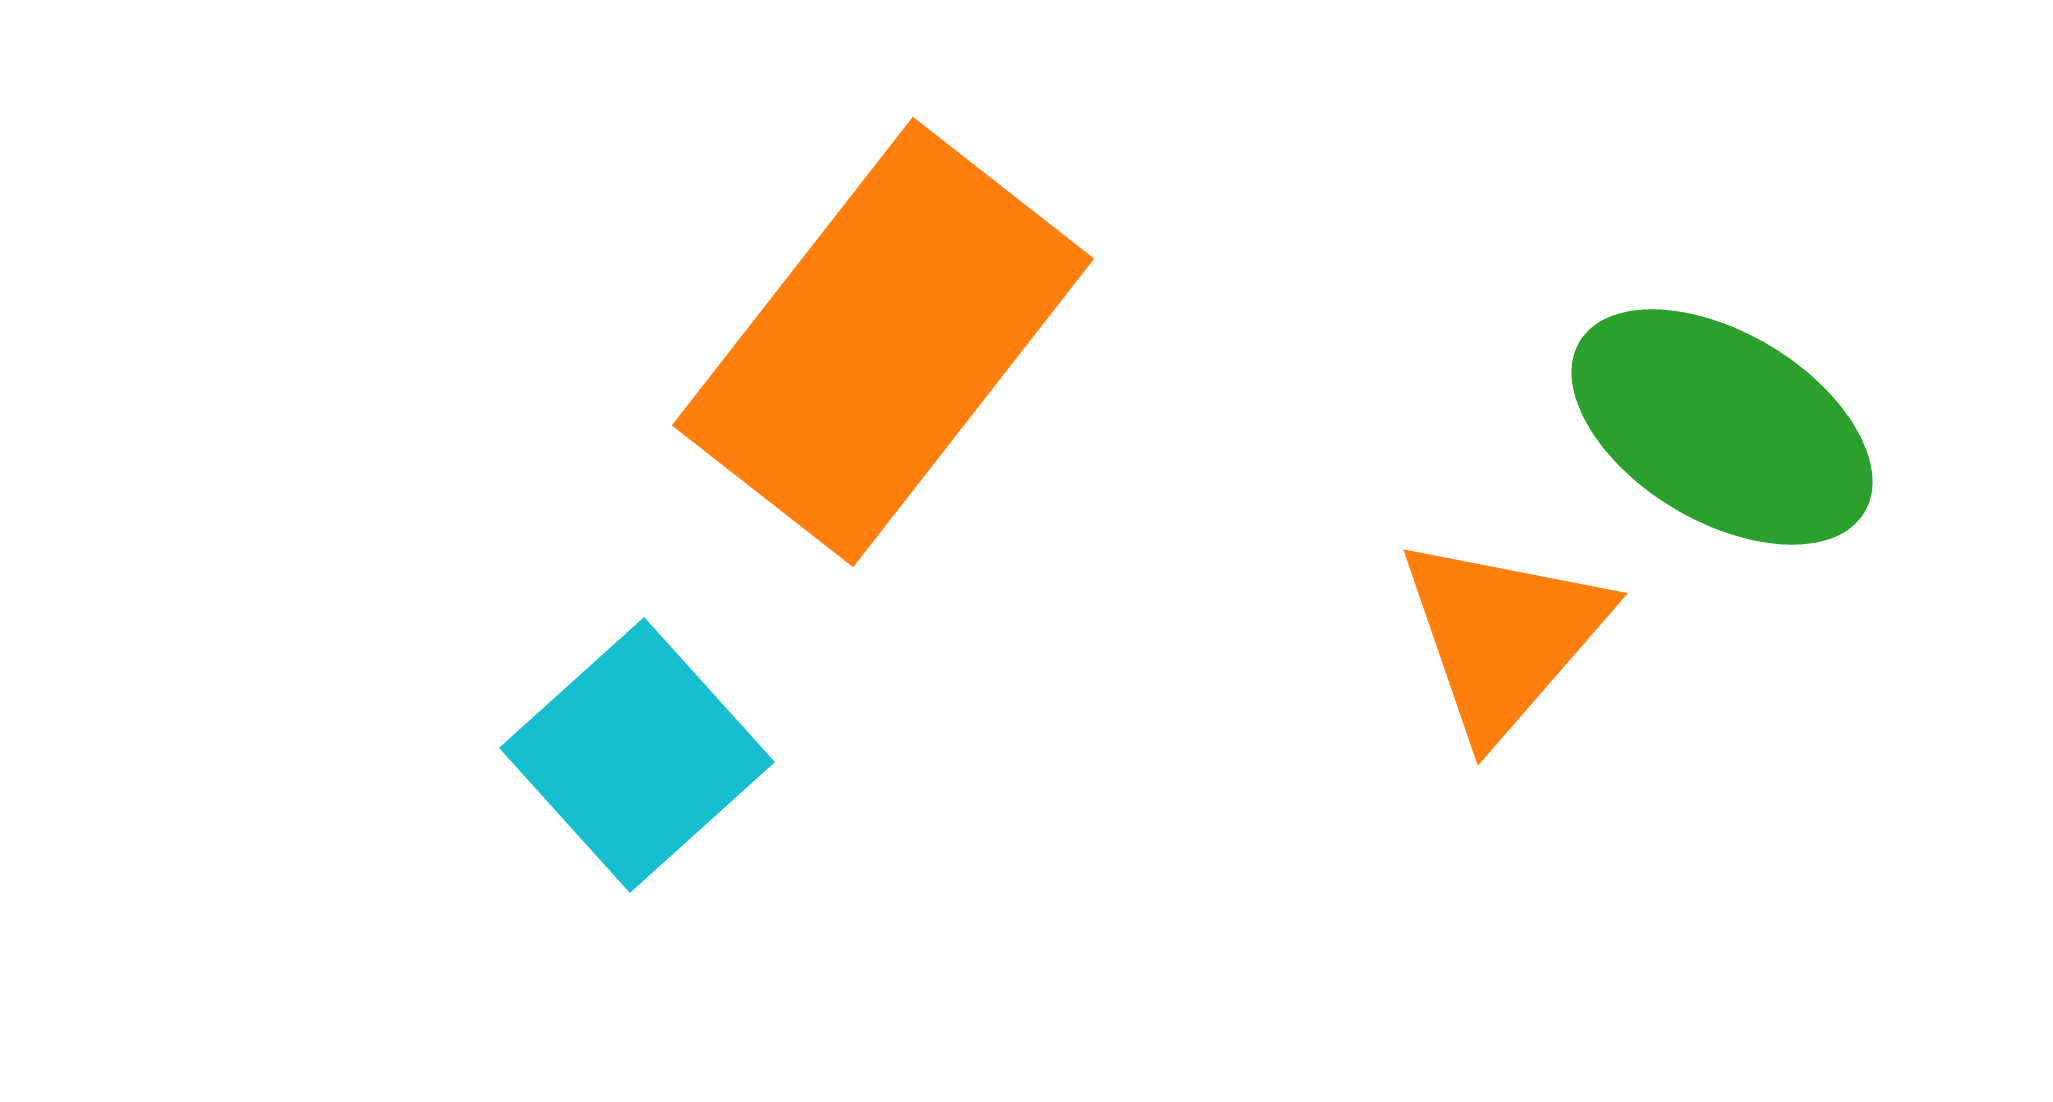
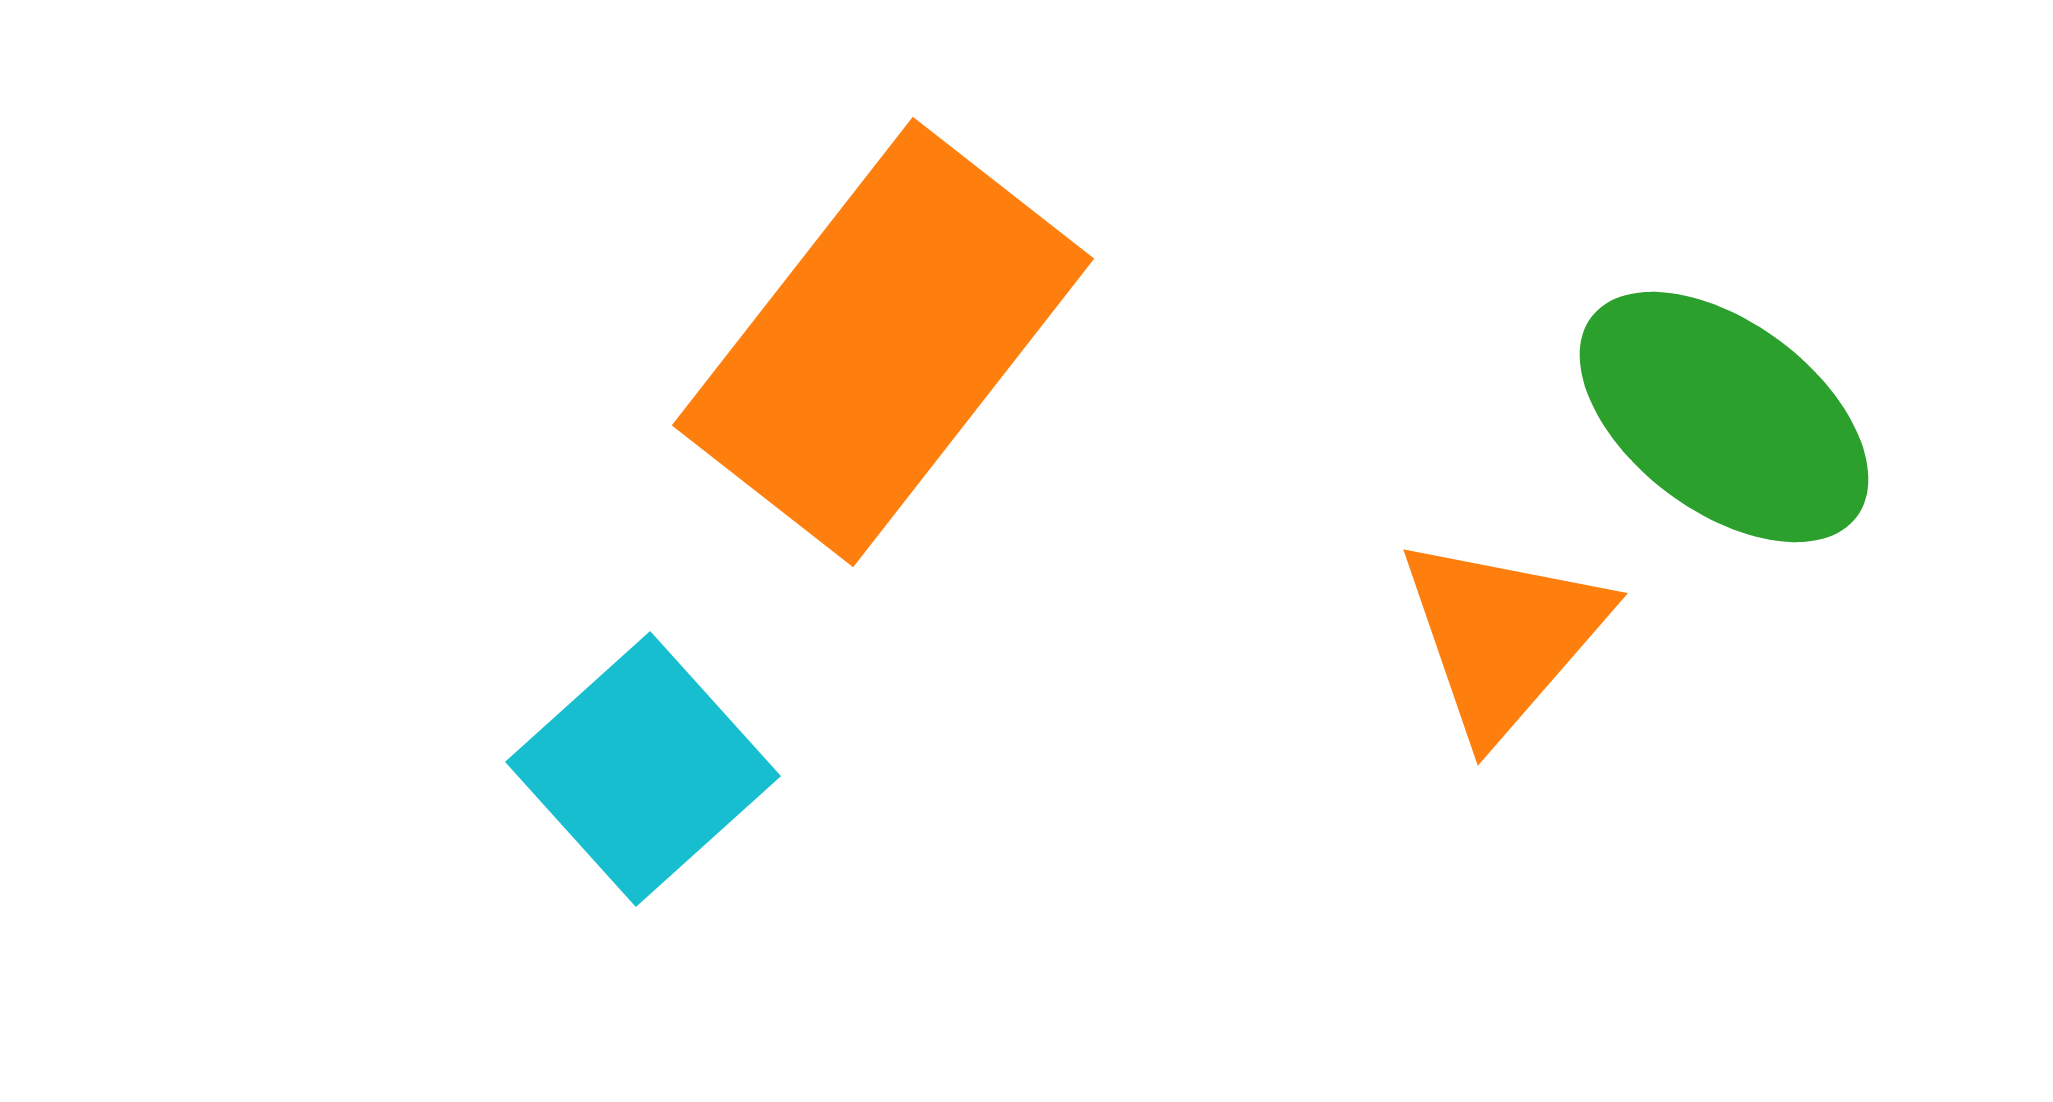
green ellipse: moved 2 px right, 10 px up; rotated 6 degrees clockwise
cyan square: moved 6 px right, 14 px down
